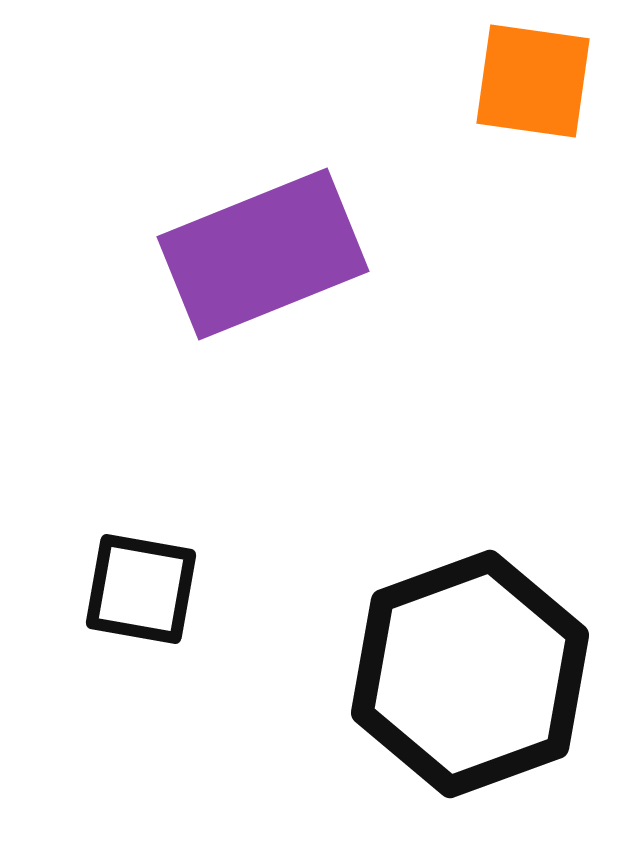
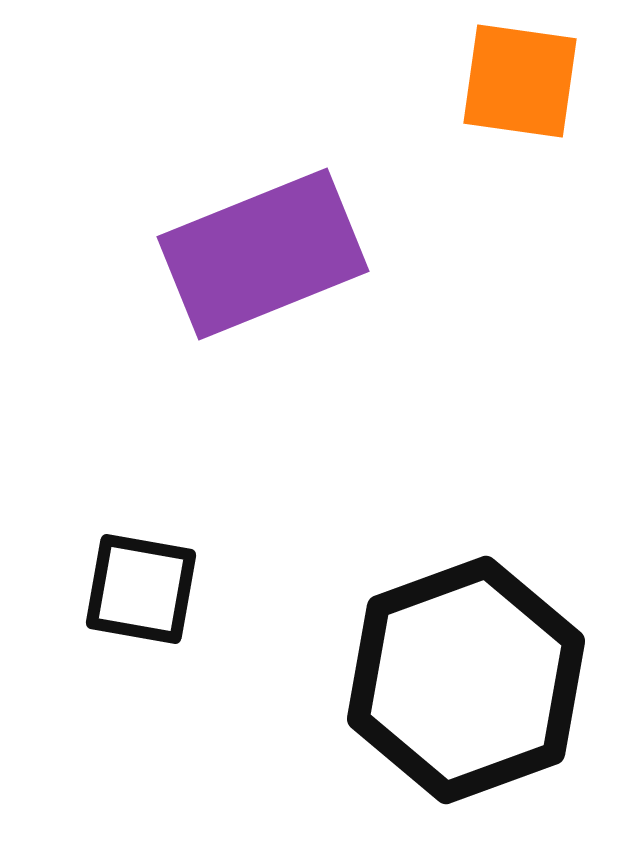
orange square: moved 13 px left
black hexagon: moved 4 px left, 6 px down
